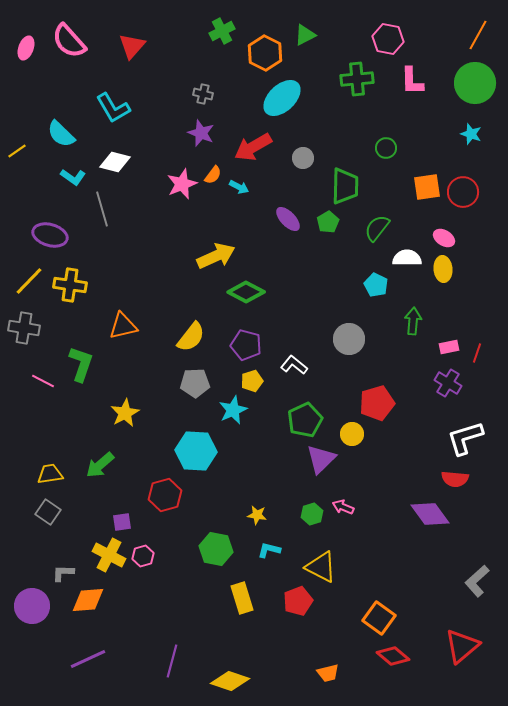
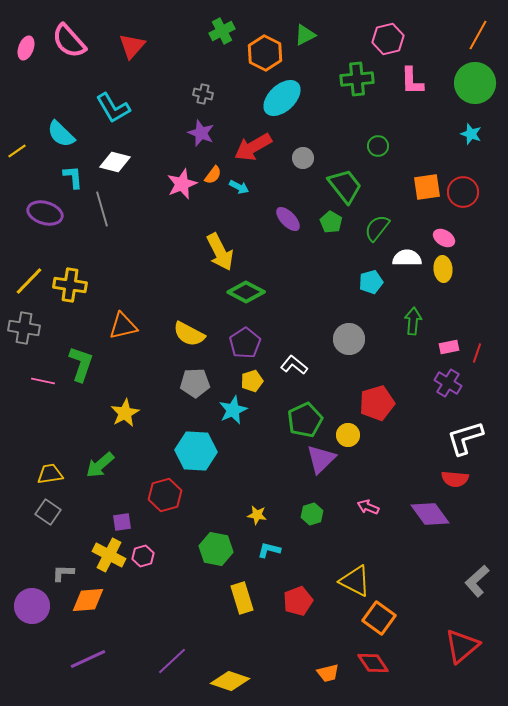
pink hexagon at (388, 39): rotated 24 degrees counterclockwise
green circle at (386, 148): moved 8 px left, 2 px up
cyan L-shape at (73, 177): rotated 130 degrees counterclockwise
green trapezoid at (345, 186): rotated 39 degrees counterclockwise
green pentagon at (328, 222): moved 3 px right; rotated 10 degrees counterclockwise
purple ellipse at (50, 235): moved 5 px left, 22 px up
yellow arrow at (216, 256): moved 4 px right, 4 px up; rotated 87 degrees clockwise
cyan pentagon at (376, 285): moved 5 px left, 3 px up; rotated 30 degrees clockwise
yellow semicircle at (191, 337): moved 2 px left, 3 px up; rotated 80 degrees clockwise
purple pentagon at (246, 345): moved 1 px left, 2 px up; rotated 24 degrees clockwise
pink line at (43, 381): rotated 15 degrees counterclockwise
yellow circle at (352, 434): moved 4 px left, 1 px down
pink arrow at (343, 507): moved 25 px right
yellow triangle at (321, 567): moved 34 px right, 14 px down
red diamond at (393, 656): moved 20 px left, 7 px down; rotated 16 degrees clockwise
purple line at (172, 661): rotated 32 degrees clockwise
